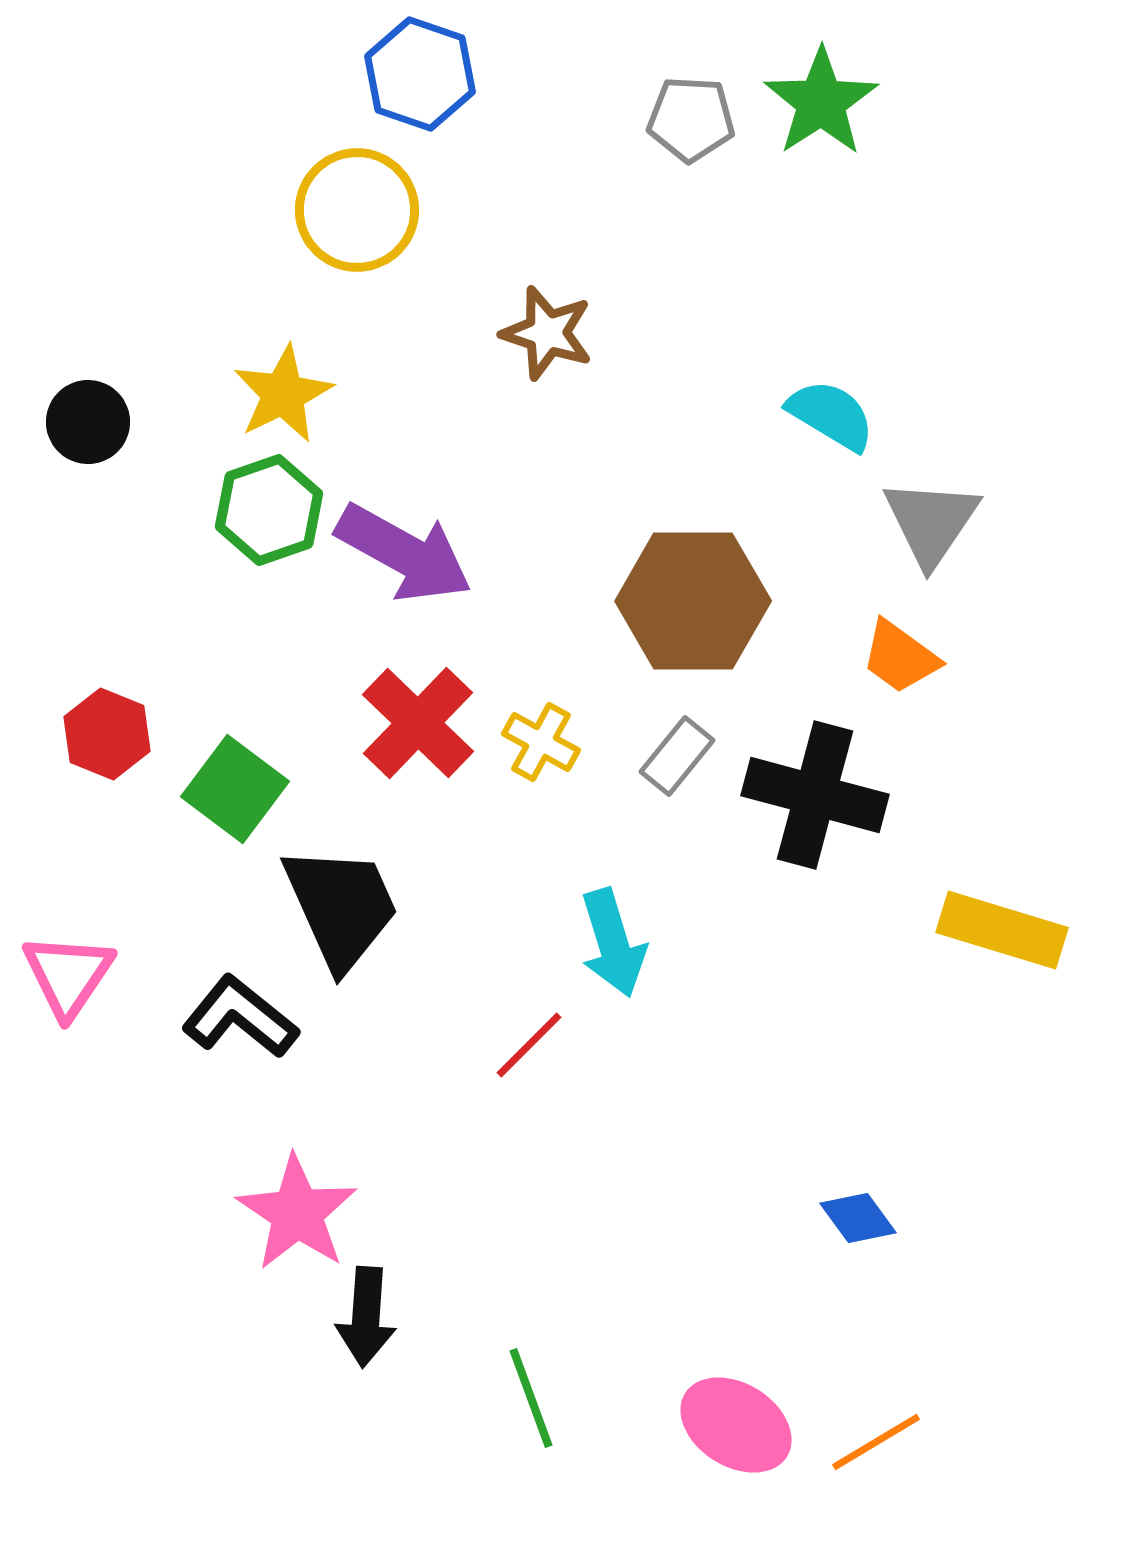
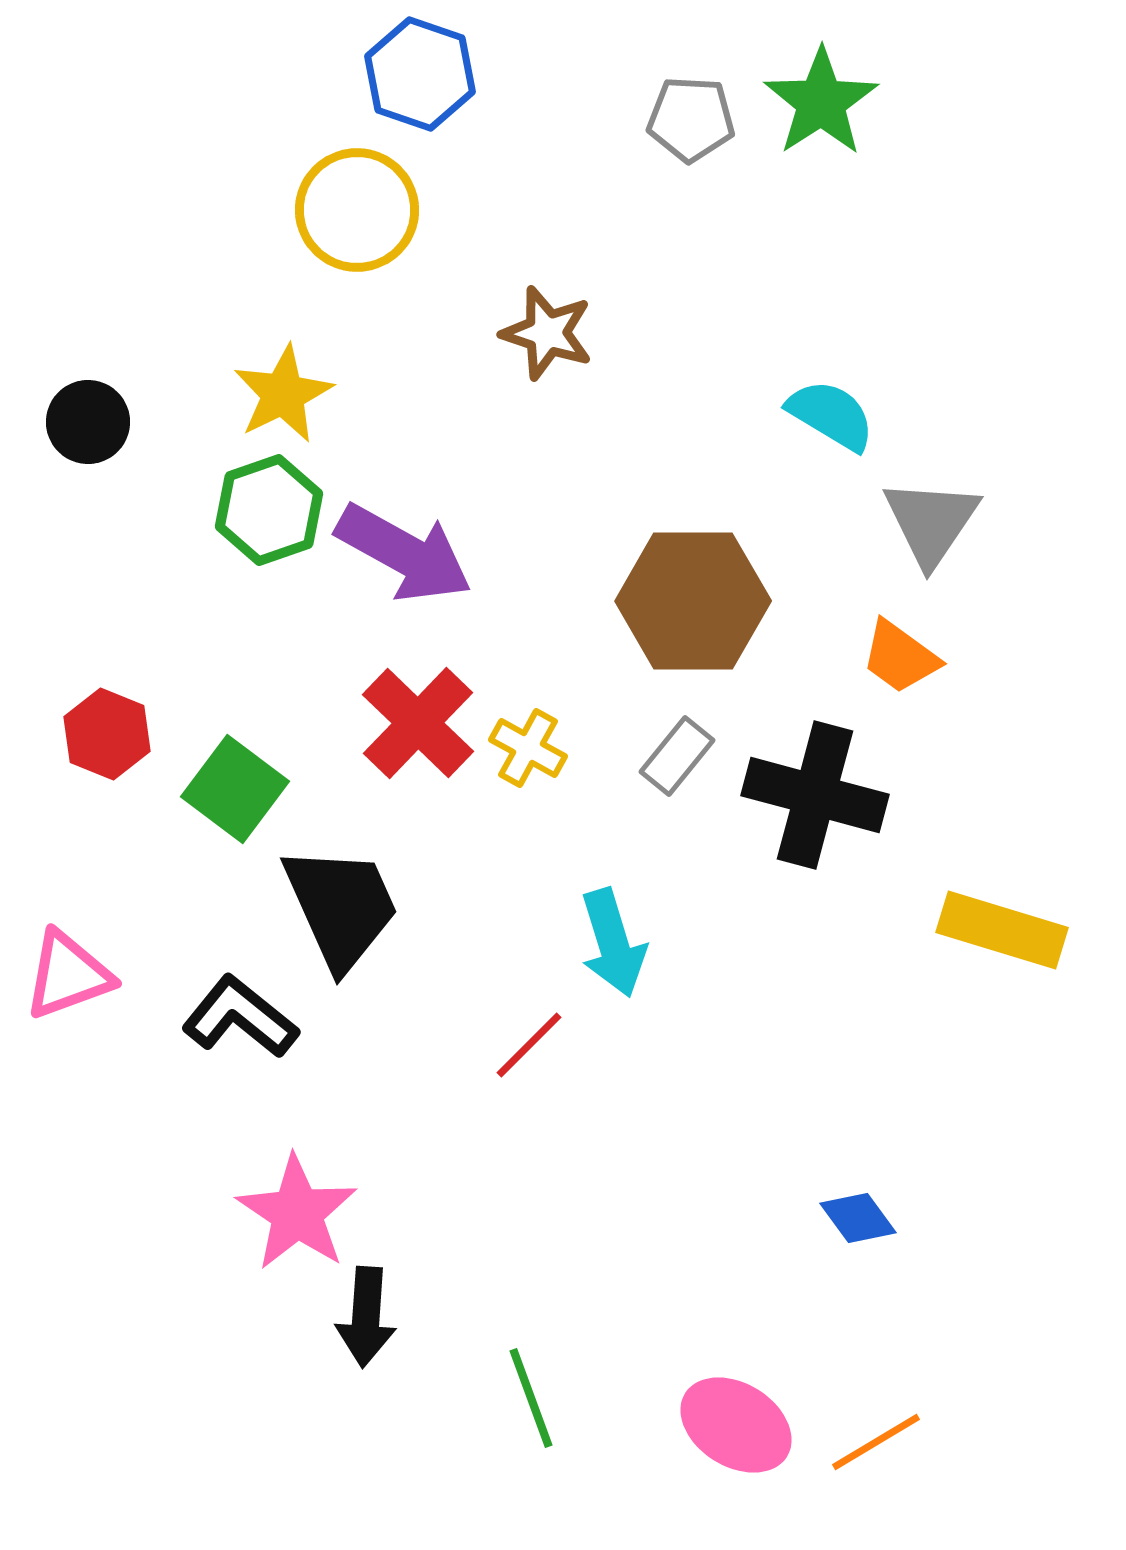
yellow cross: moved 13 px left, 6 px down
pink triangle: rotated 36 degrees clockwise
